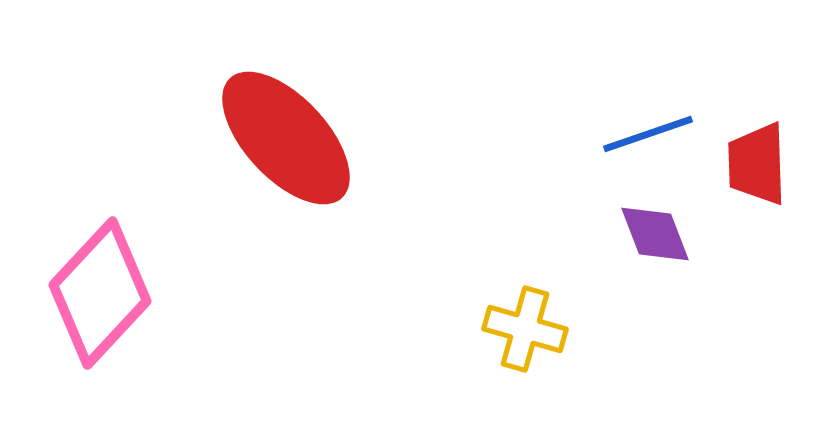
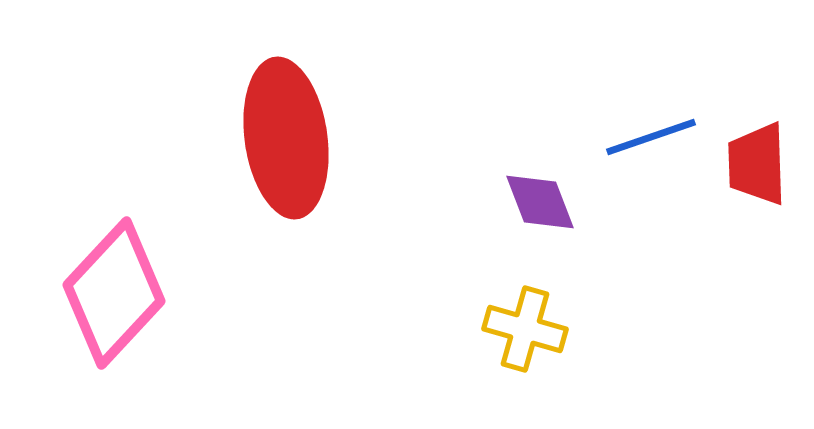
blue line: moved 3 px right, 3 px down
red ellipse: rotated 35 degrees clockwise
purple diamond: moved 115 px left, 32 px up
pink diamond: moved 14 px right
